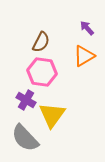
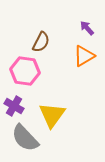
pink hexagon: moved 17 px left, 1 px up
purple cross: moved 12 px left, 6 px down
